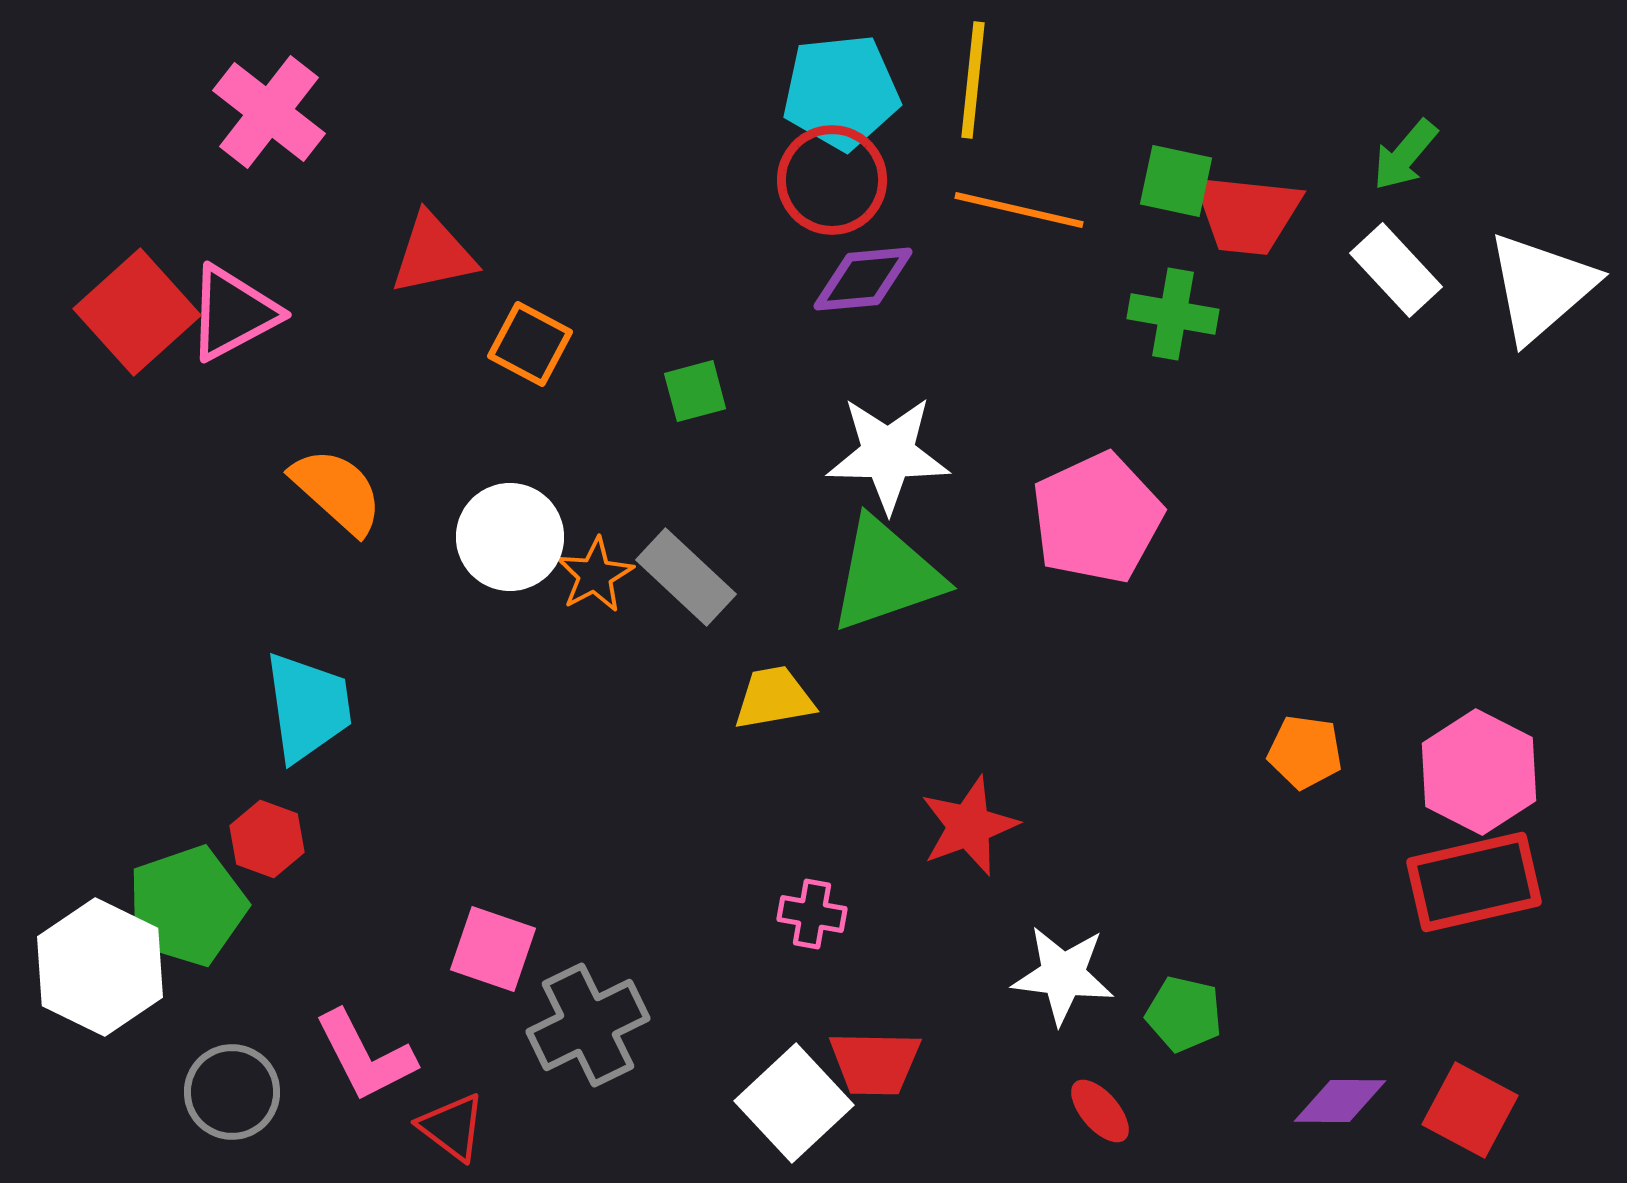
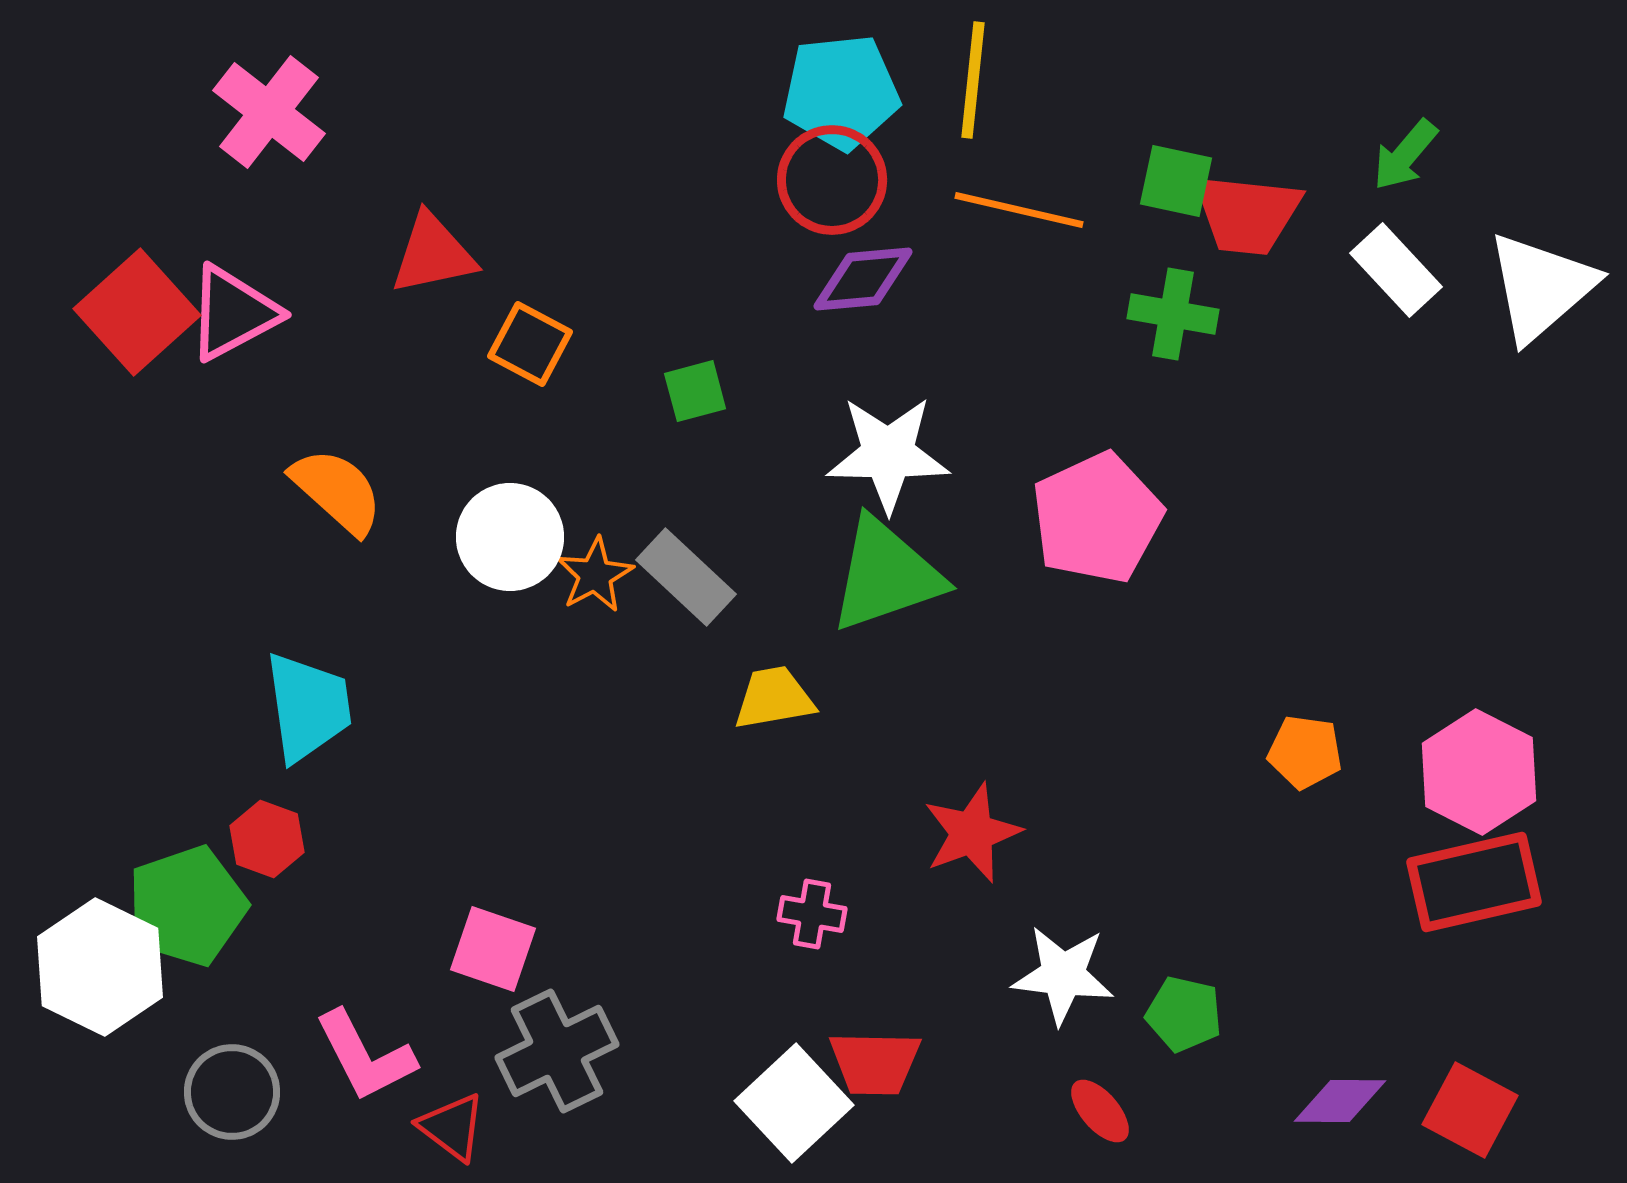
red star at (969, 826): moved 3 px right, 7 px down
gray cross at (588, 1025): moved 31 px left, 26 px down
